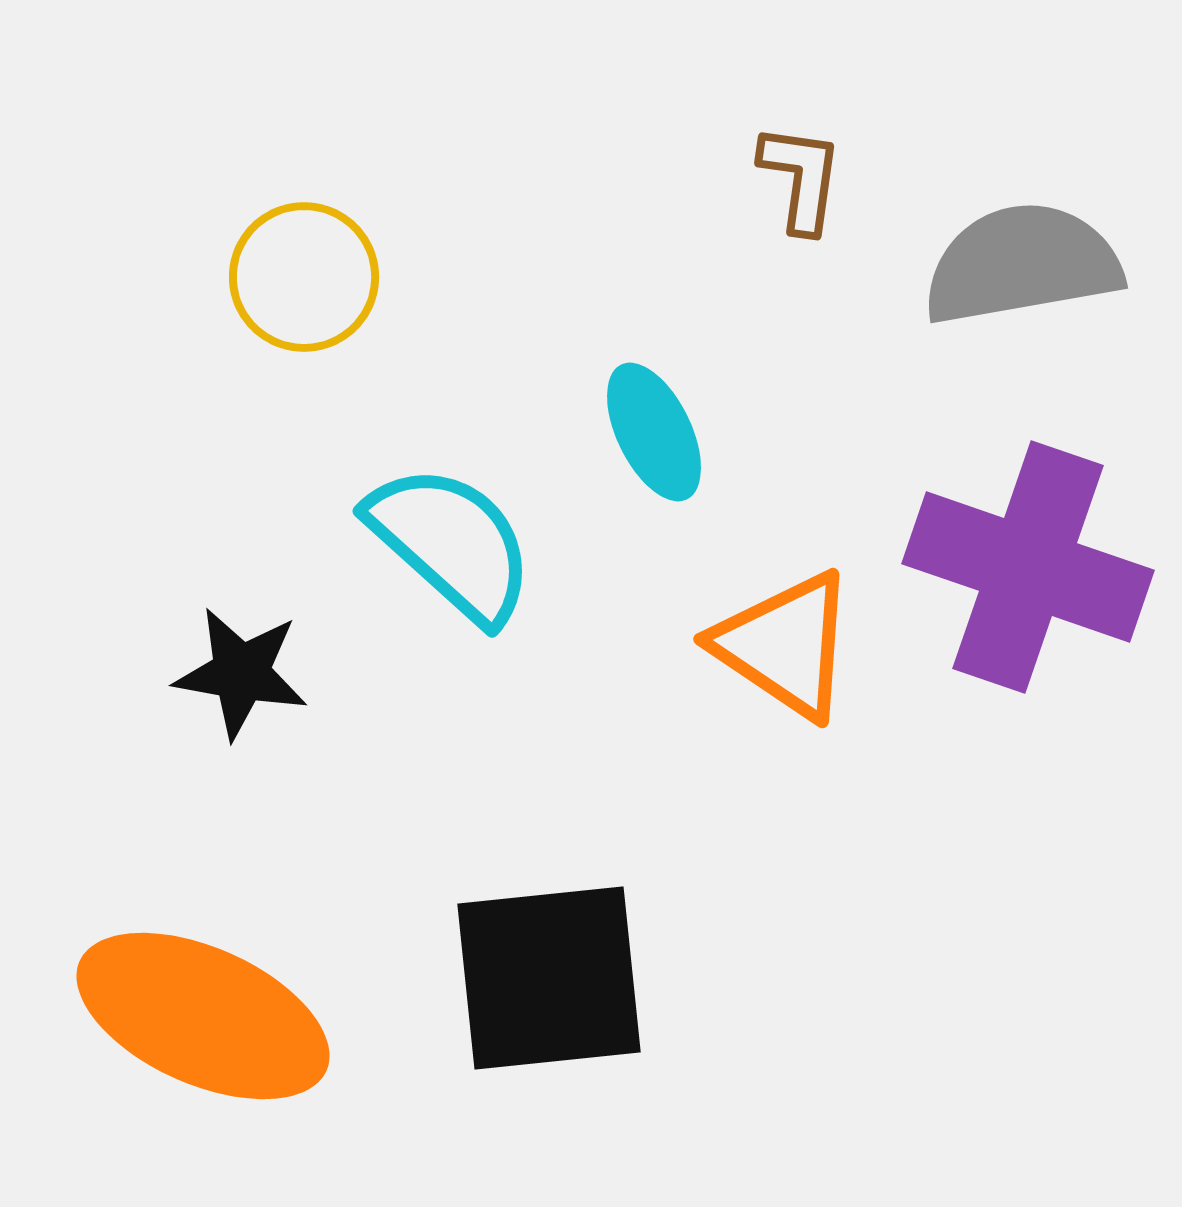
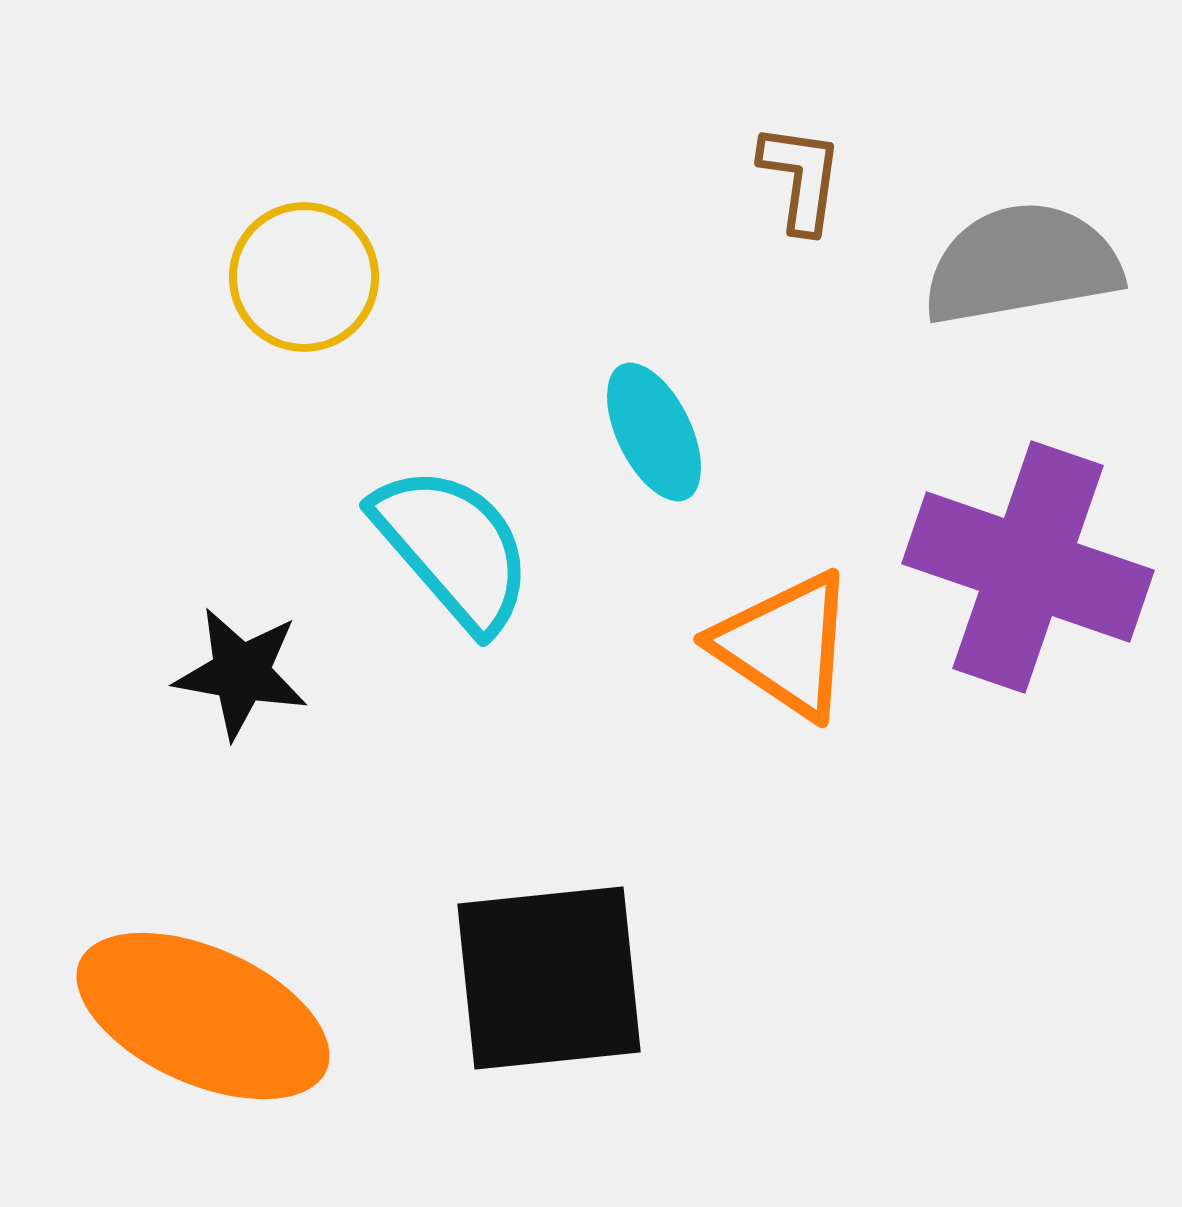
cyan semicircle: moved 2 px right, 5 px down; rotated 7 degrees clockwise
